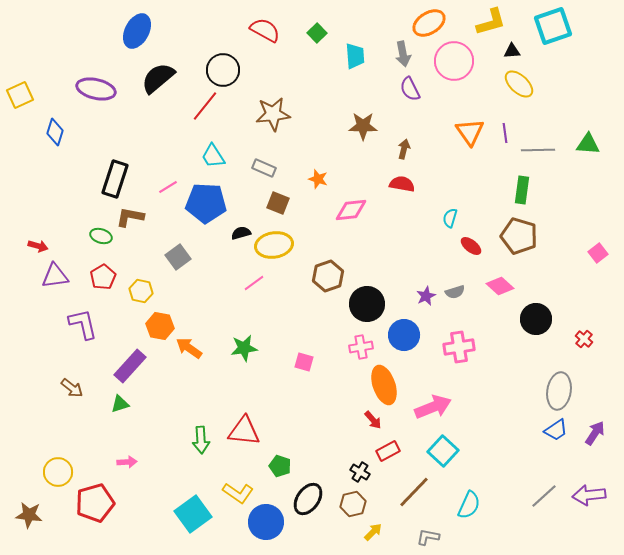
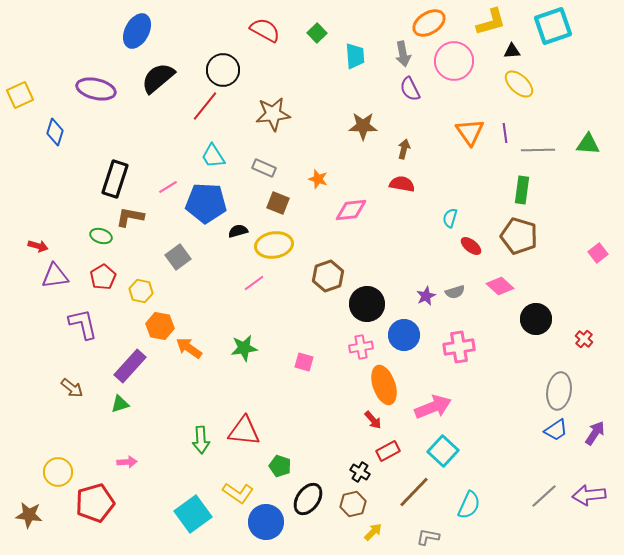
black semicircle at (241, 233): moved 3 px left, 2 px up
